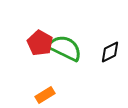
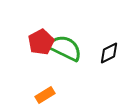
red pentagon: moved 1 px right, 1 px up; rotated 15 degrees clockwise
black diamond: moved 1 px left, 1 px down
